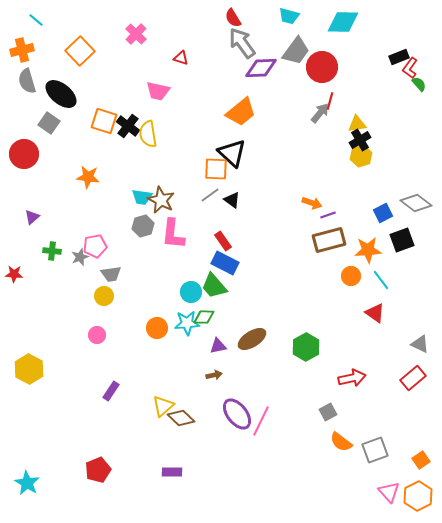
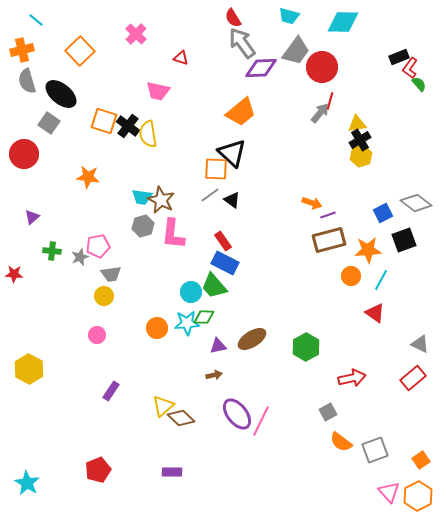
black square at (402, 240): moved 2 px right
pink pentagon at (95, 246): moved 3 px right
cyan line at (381, 280): rotated 65 degrees clockwise
